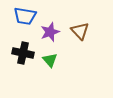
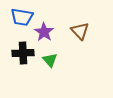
blue trapezoid: moved 3 px left, 1 px down
purple star: moved 6 px left; rotated 18 degrees counterclockwise
black cross: rotated 15 degrees counterclockwise
